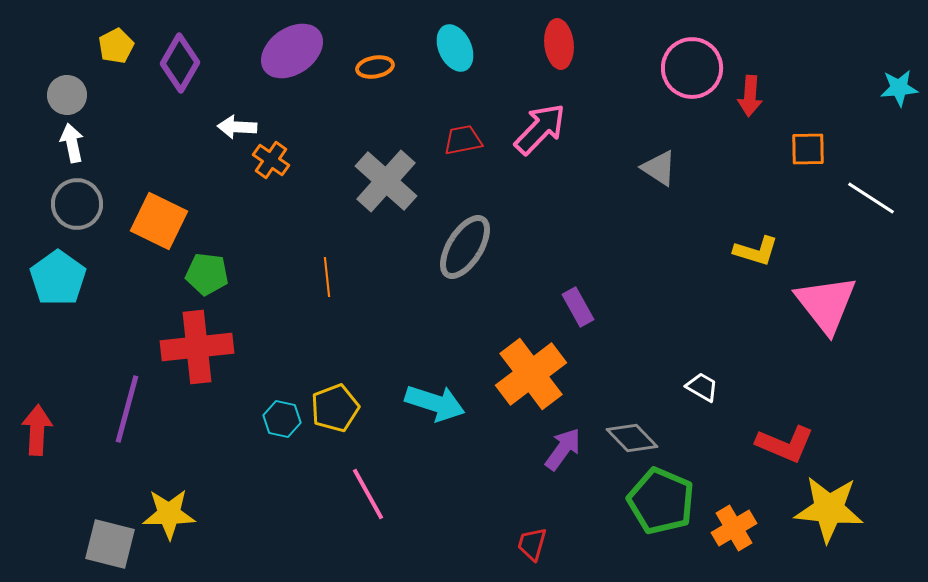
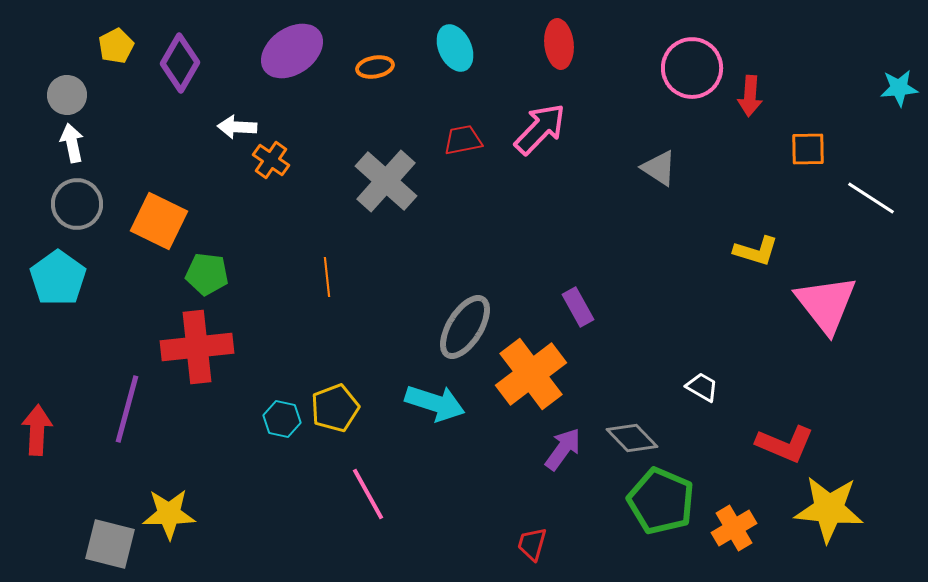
gray ellipse at (465, 247): moved 80 px down
